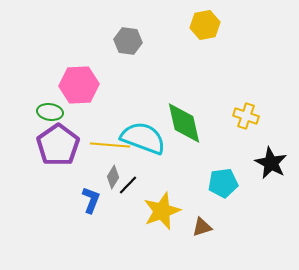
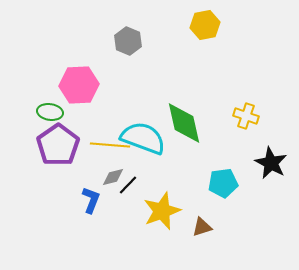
gray hexagon: rotated 16 degrees clockwise
gray diamond: rotated 45 degrees clockwise
